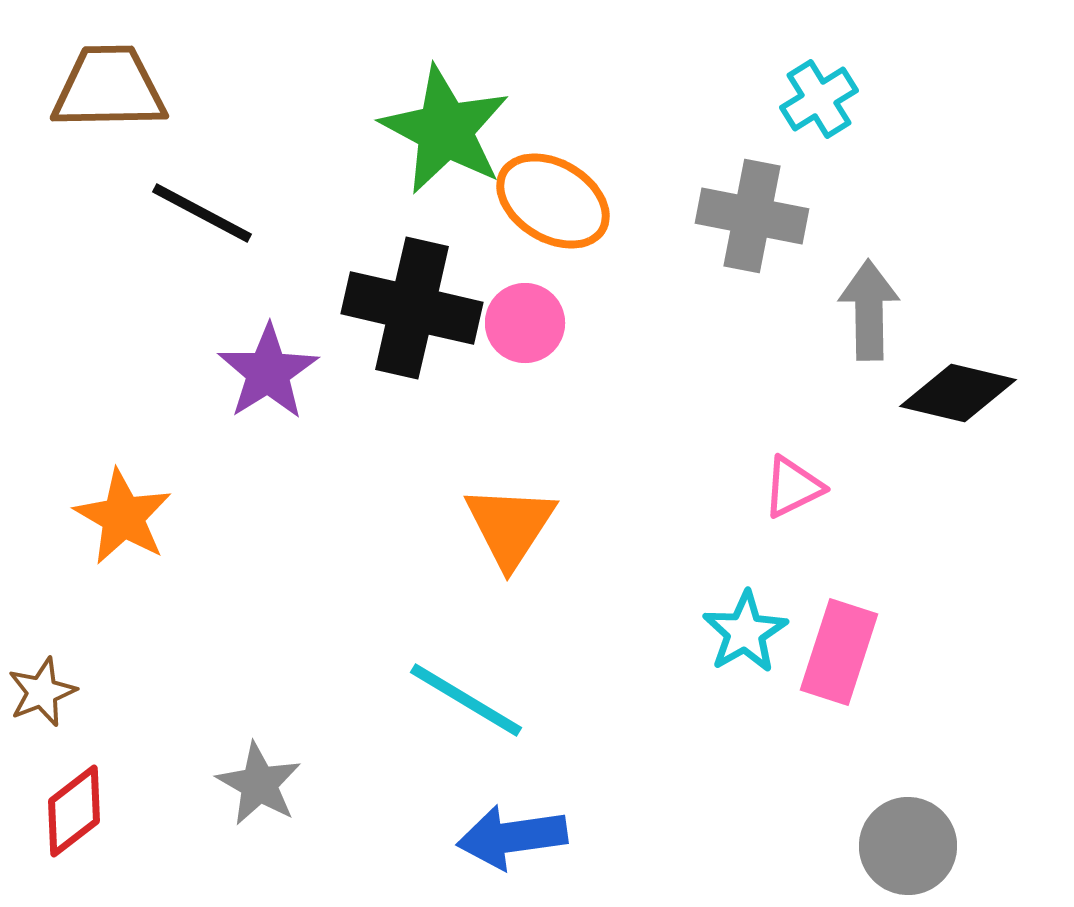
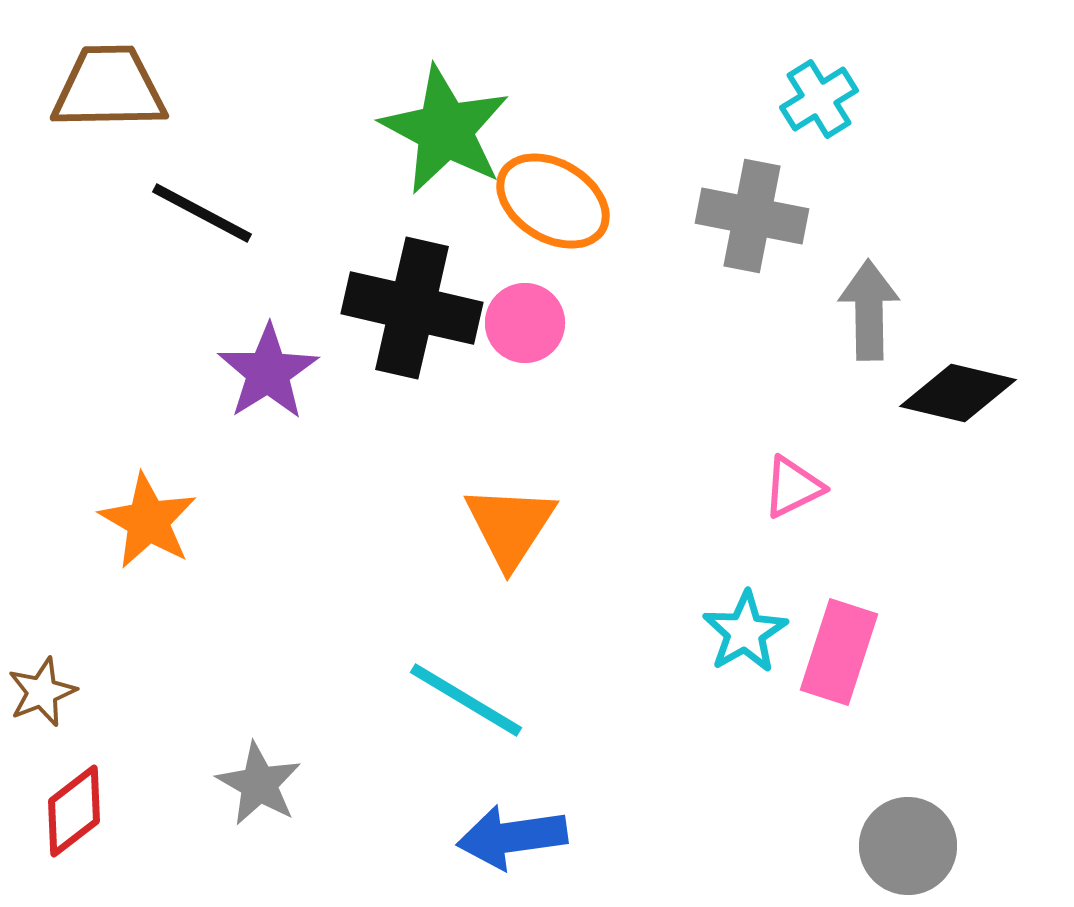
orange star: moved 25 px right, 4 px down
